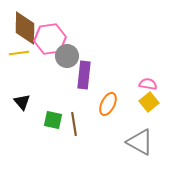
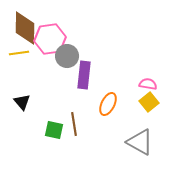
green square: moved 1 px right, 10 px down
